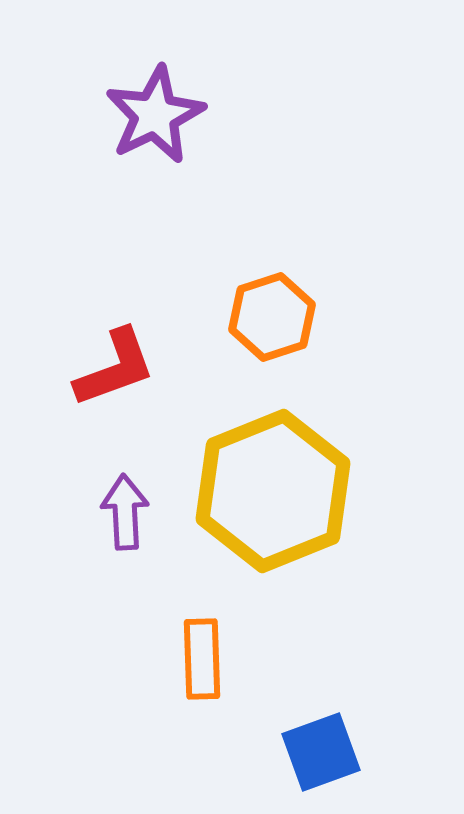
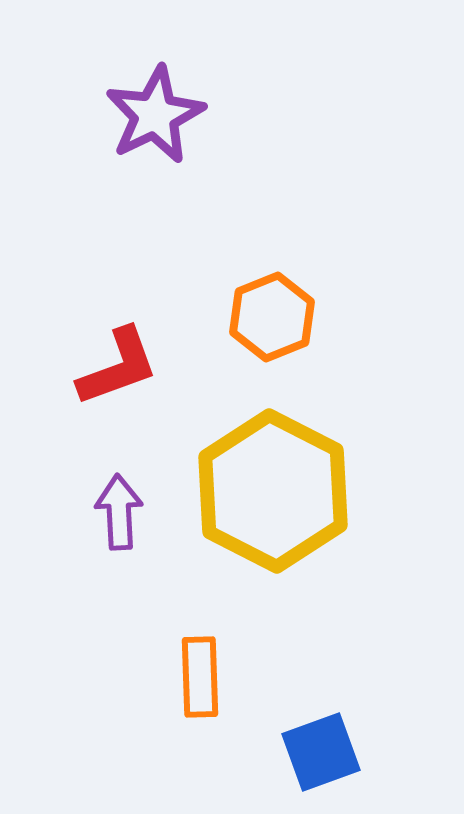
orange hexagon: rotated 4 degrees counterclockwise
red L-shape: moved 3 px right, 1 px up
yellow hexagon: rotated 11 degrees counterclockwise
purple arrow: moved 6 px left
orange rectangle: moved 2 px left, 18 px down
